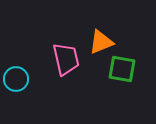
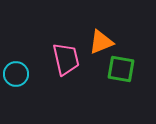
green square: moved 1 px left
cyan circle: moved 5 px up
